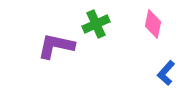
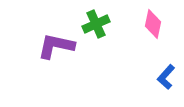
blue L-shape: moved 4 px down
